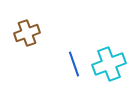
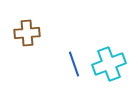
brown cross: rotated 15 degrees clockwise
